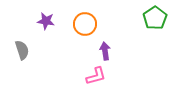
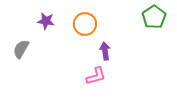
green pentagon: moved 1 px left, 1 px up
gray semicircle: moved 1 px left, 1 px up; rotated 132 degrees counterclockwise
